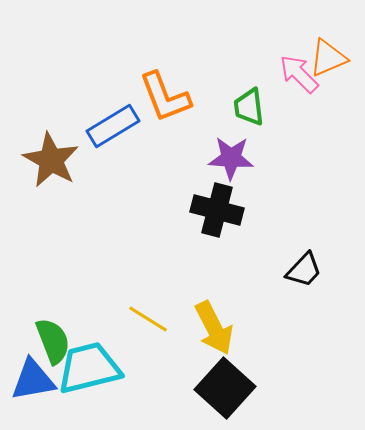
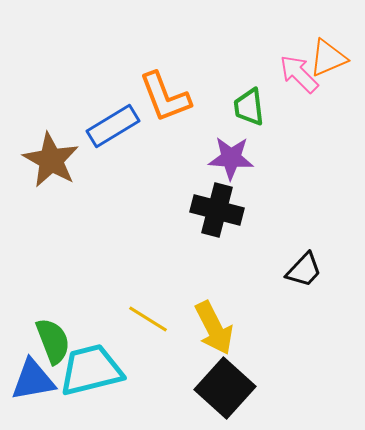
cyan trapezoid: moved 2 px right, 2 px down
